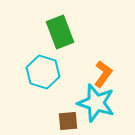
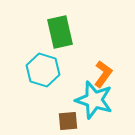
green rectangle: rotated 8 degrees clockwise
cyan hexagon: moved 2 px up
cyan star: moved 2 px left, 3 px up
